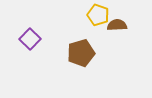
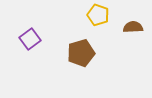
brown semicircle: moved 16 px right, 2 px down
purple square: rotated 10 degrees clockwise
